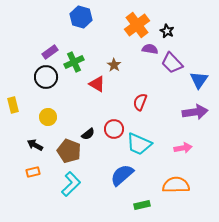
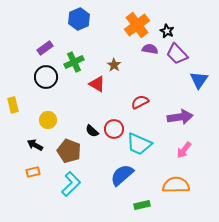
blue hexagon: moved 2 px left, 2 px down; rotated 20 degrees clockwise
purple rectangle: moved 5 px left, 4 px up
purple trapezoid: moved 5 px right, 9 px up
red semicircle: rotated 42 degrees clockwise
purple arrow: moved 15 px left, 5 px down
yellow circle: moved 3 px down
black semicircle: moved 4 px right, 3 px up; rotated 80 degrees clockwise
pink arrow: moved 1 px right, 2 px down; rotated 138 degrees clockwise
